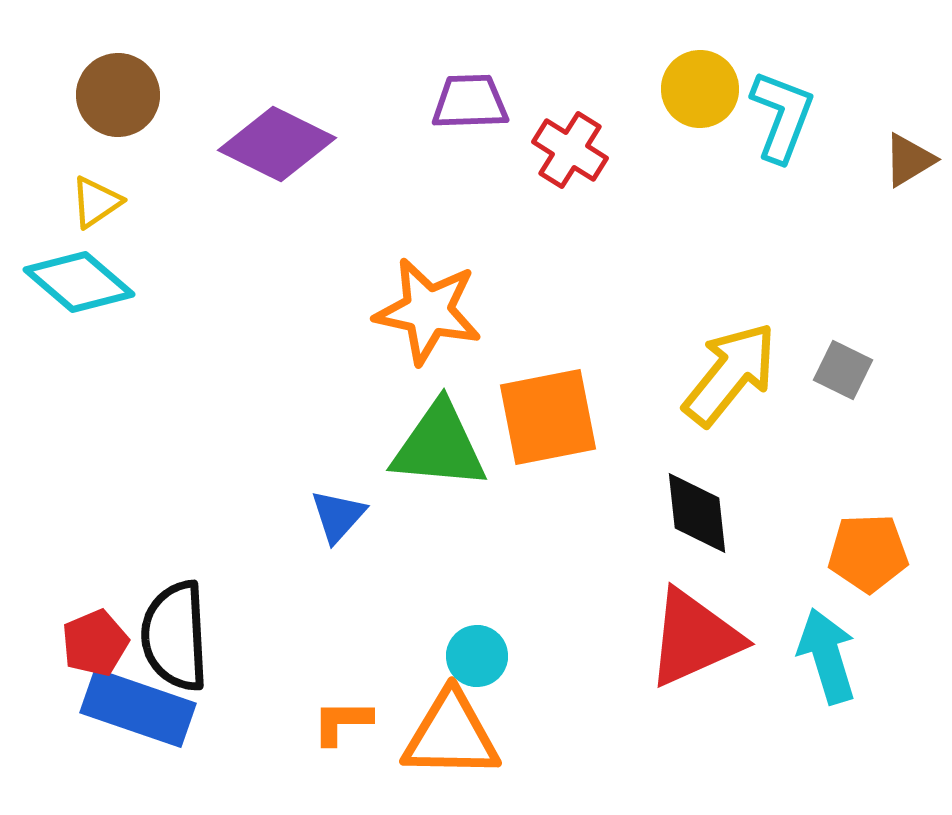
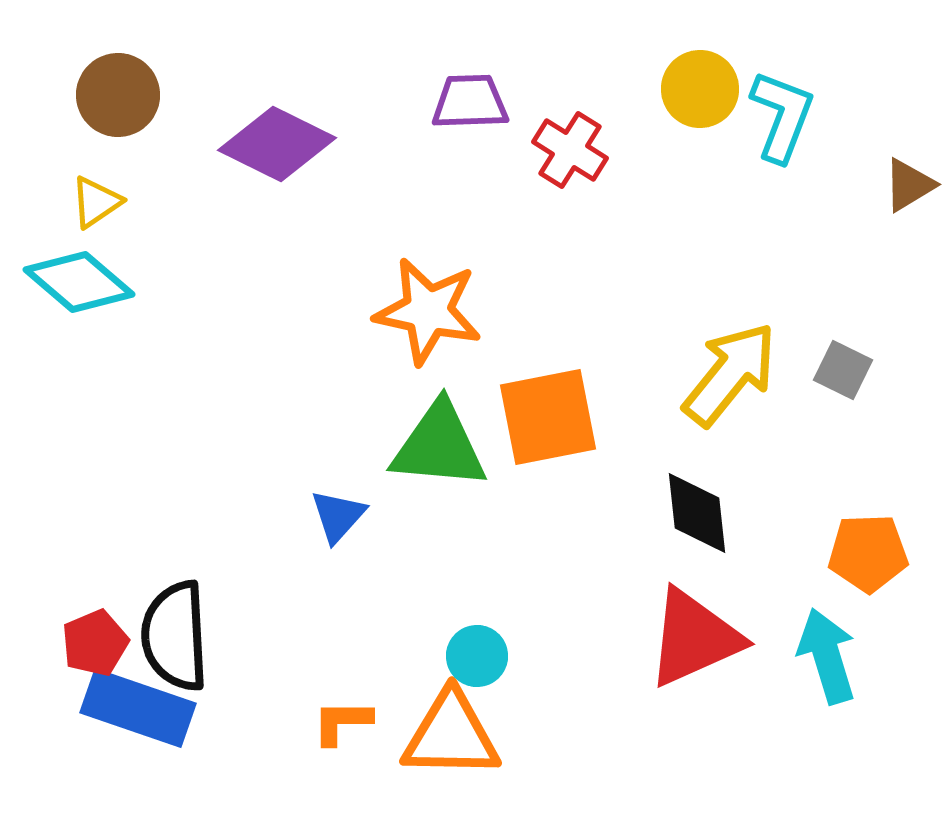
brown triangle: moved 25 px down
